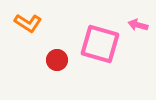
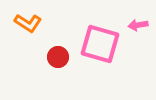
pink arrow: rotated 24 degrees counterclockwise
red circle: moved 1 px right, 3 px up
